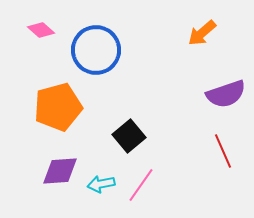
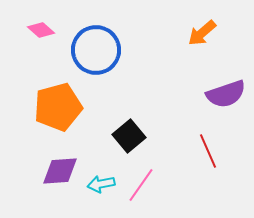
red line: moved 15 px left
